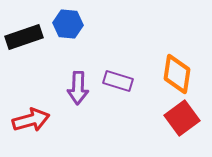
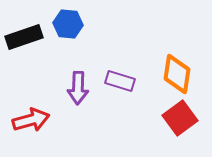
purple rectangle: moved 2 px right
red square: moved 2 px left
